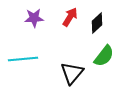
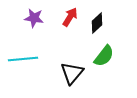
purple star: rotated 12 degrees clockwise
